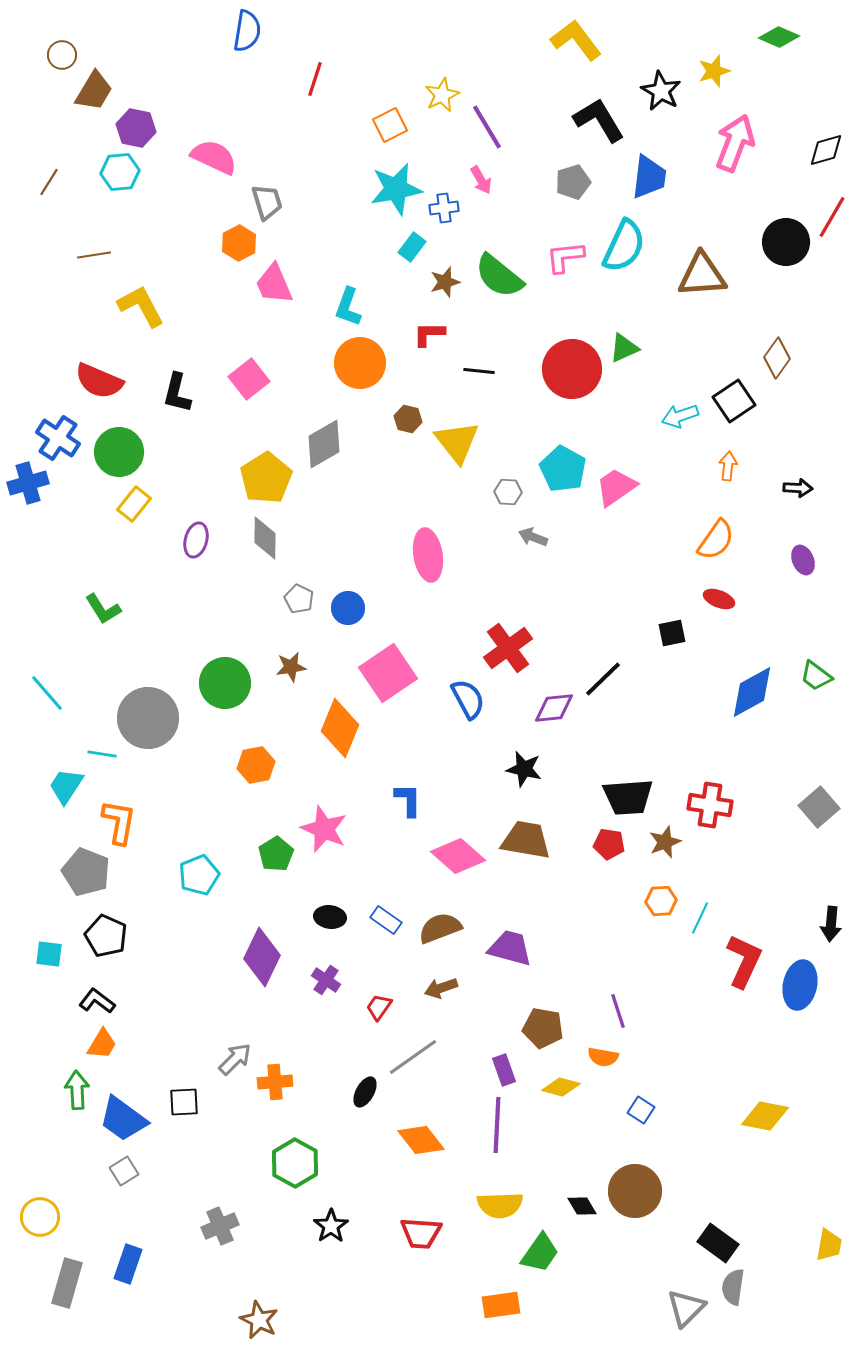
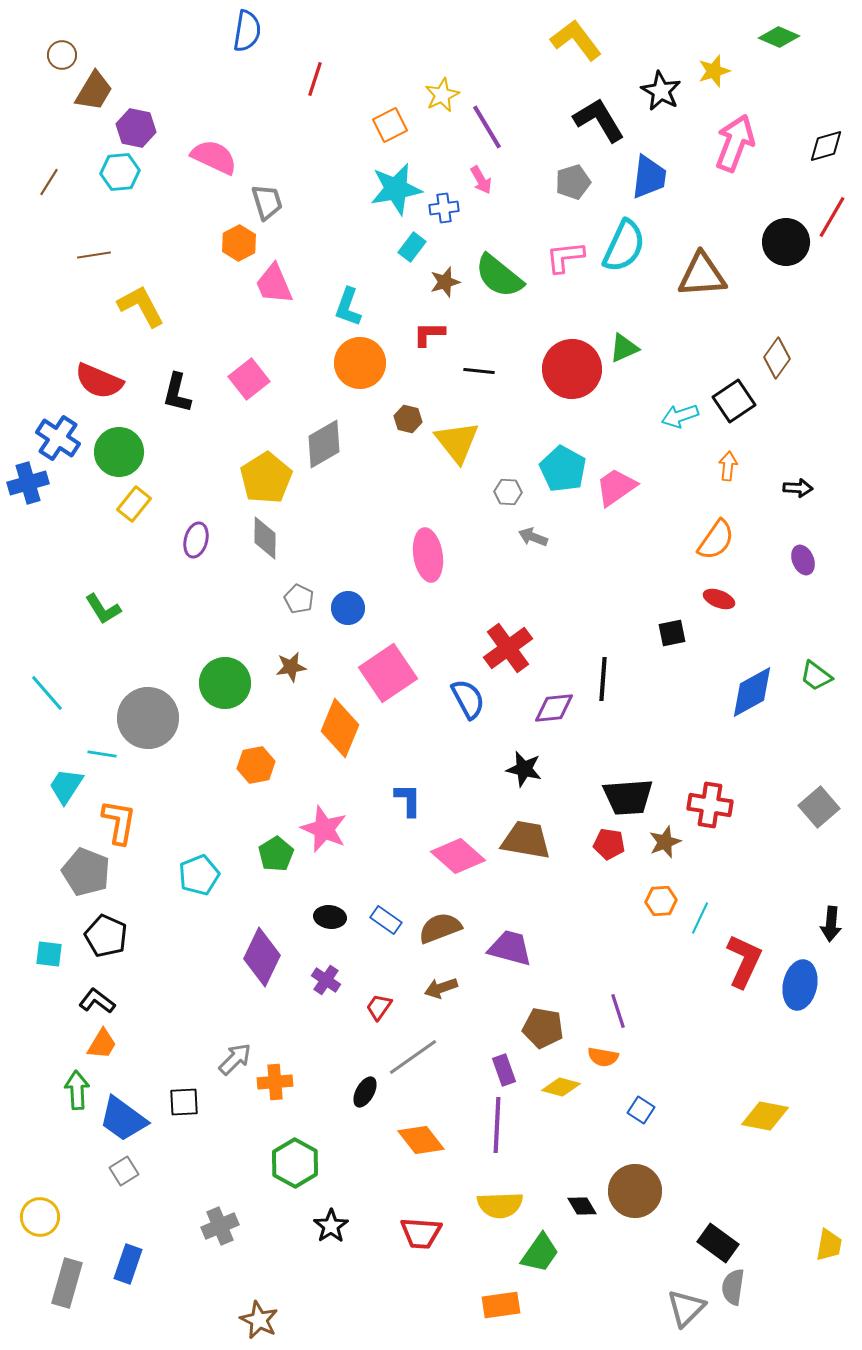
black diamond at (826, 150): moved 4 px up
black line at (603, 679): rotated 42 degrees counterclockwise
